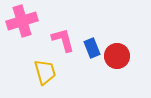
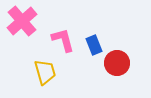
pink cross: rotated 24 degrees counterclockwise
blue rectangle: moved 2 px right, 3 px up
red circle: moved 7 px down
